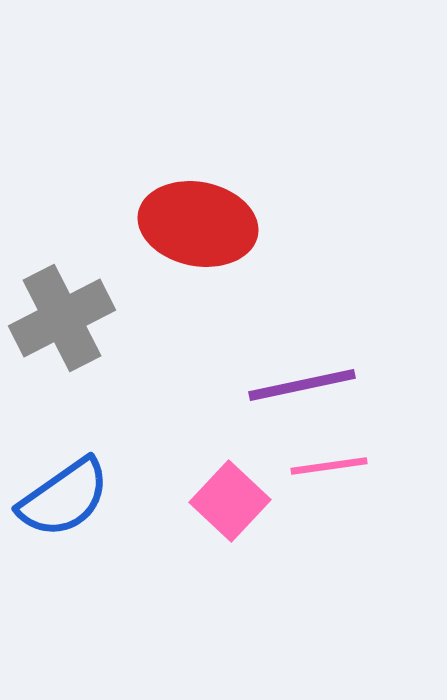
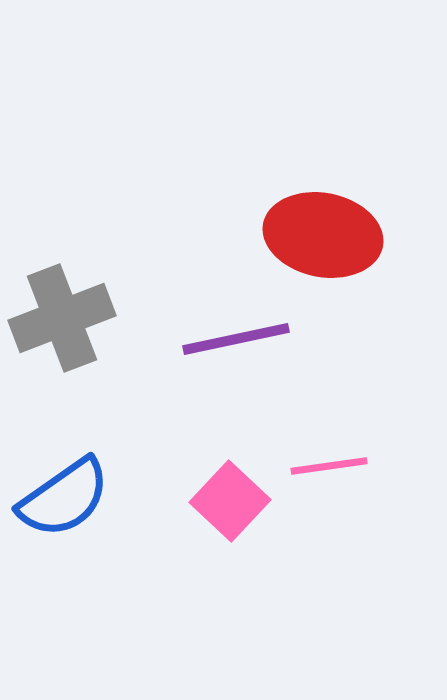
red ellipse: moved 125 px right, 11 px down
gray cross: rotated 6 degrees clockwise
purple line: moved 66 px left, 46 px up
